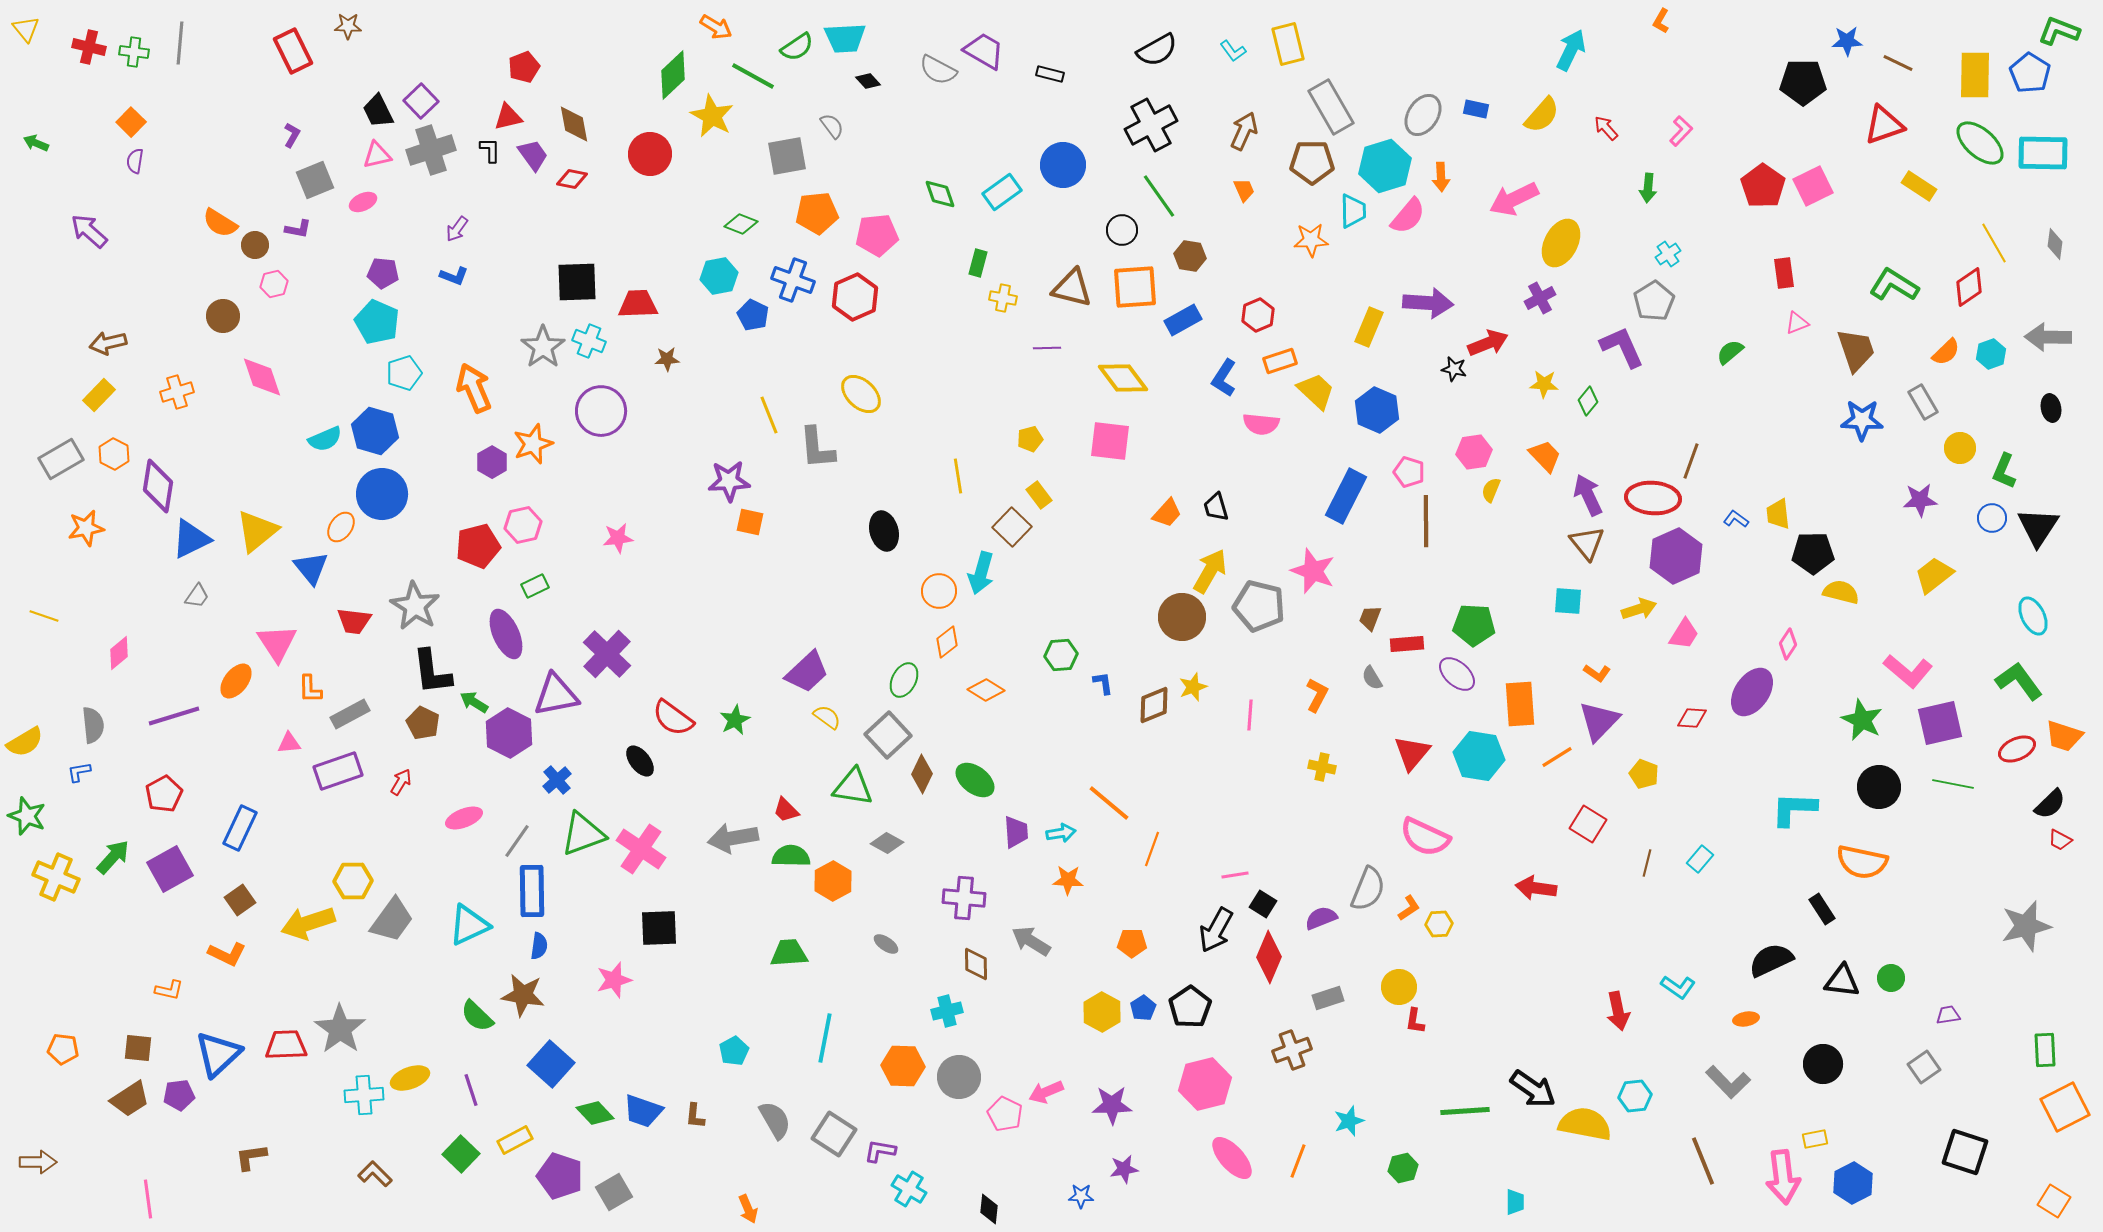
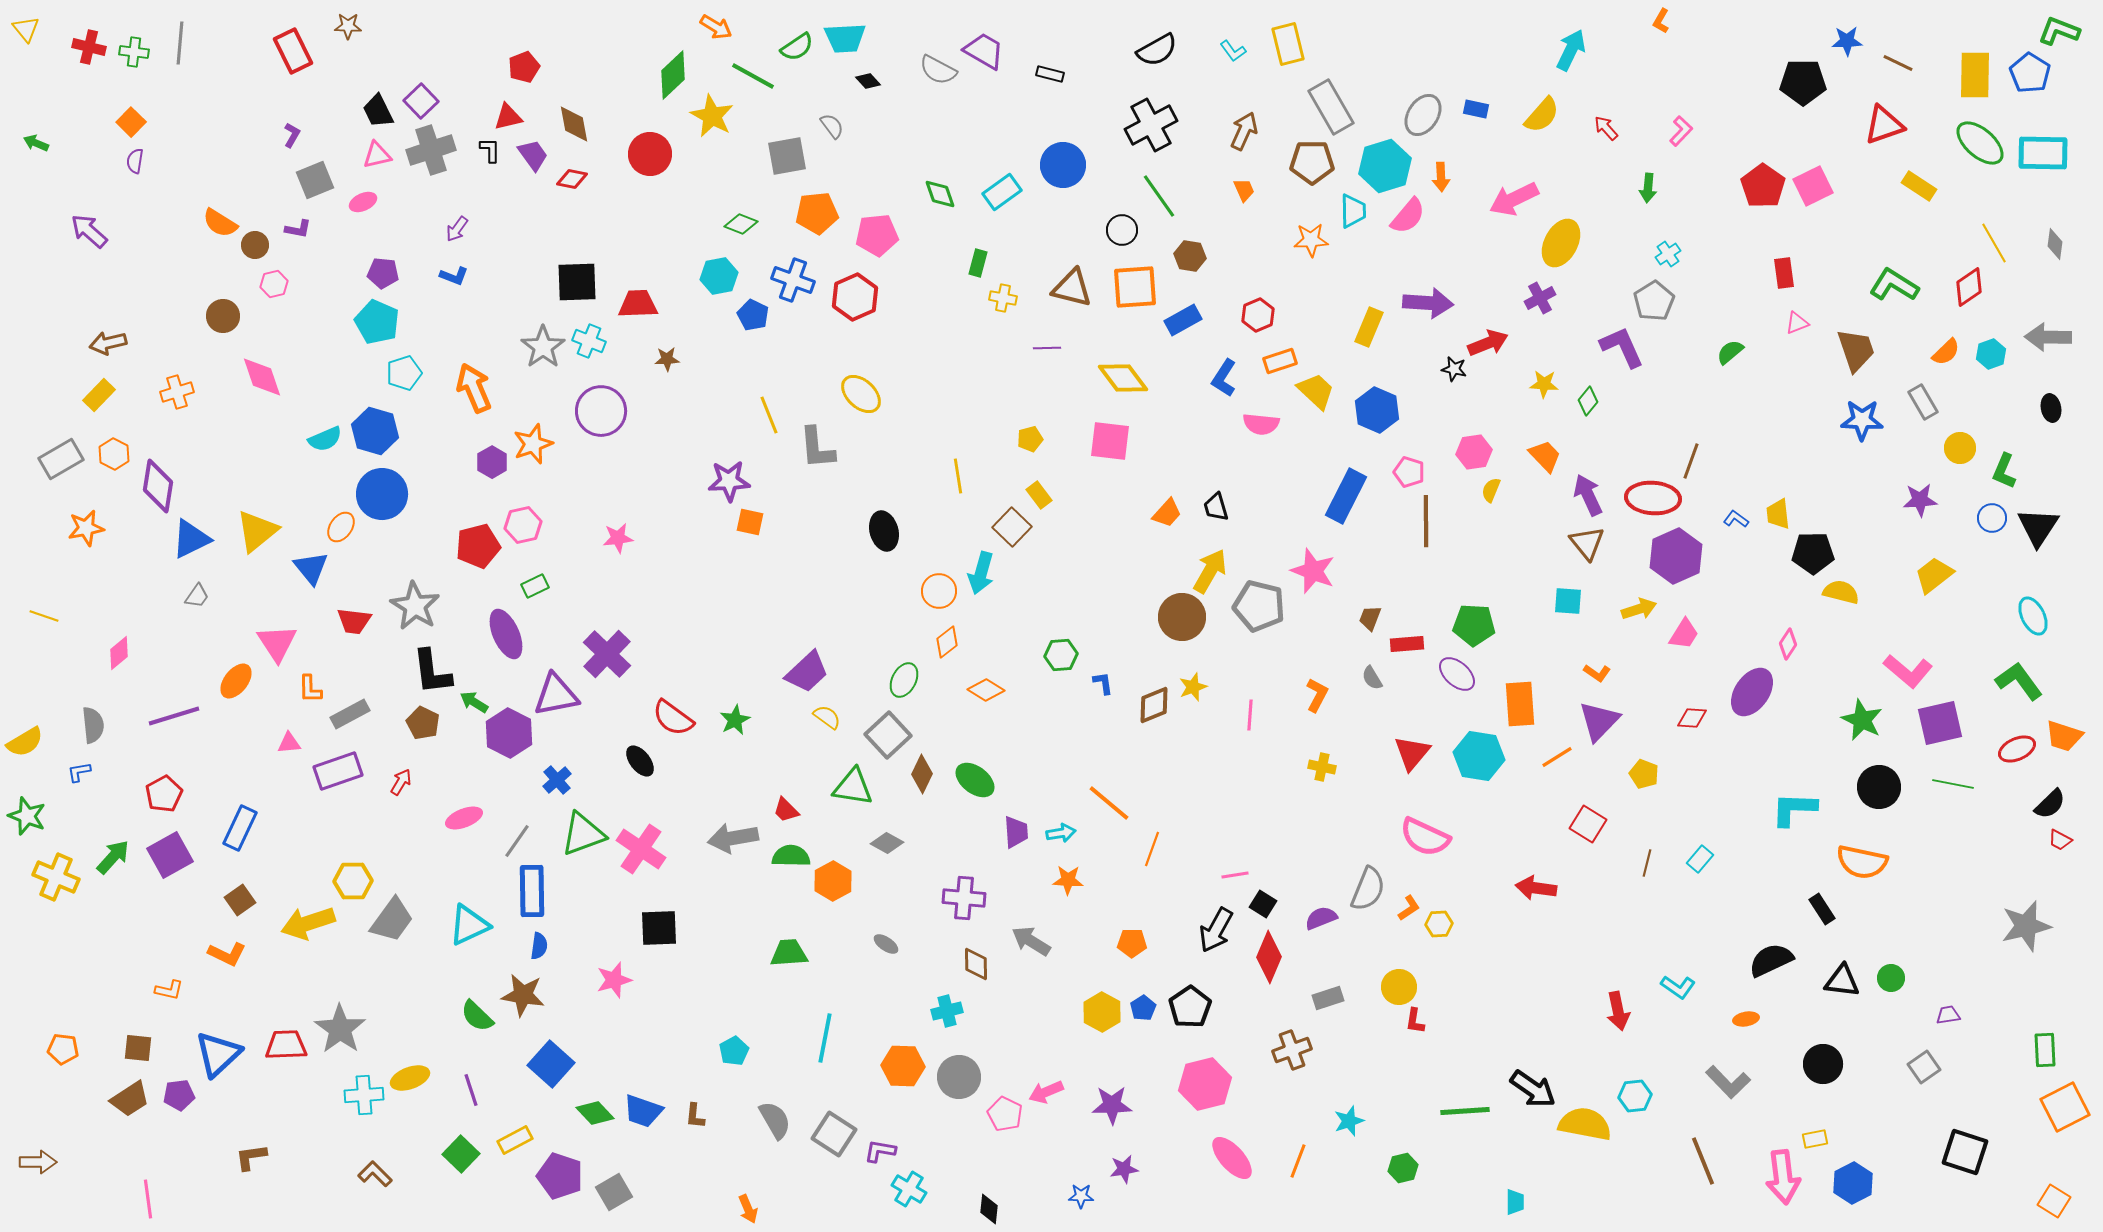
purple square at (170, 869): moved 14 px up
